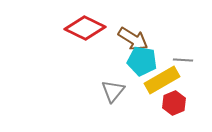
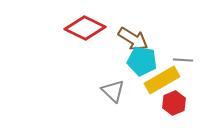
gray triangle: rotated 25 degrees counterclockwise
